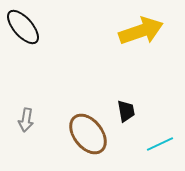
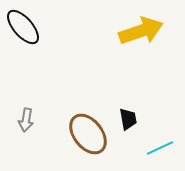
black trapezoid: moved 2 px right, 8 px down
cyan line: moved 4 px down
